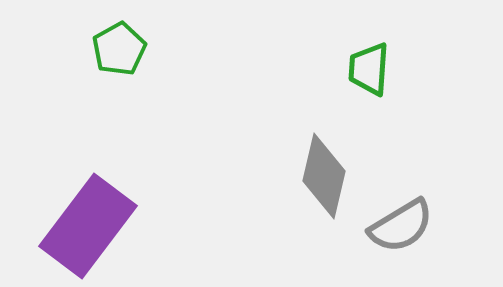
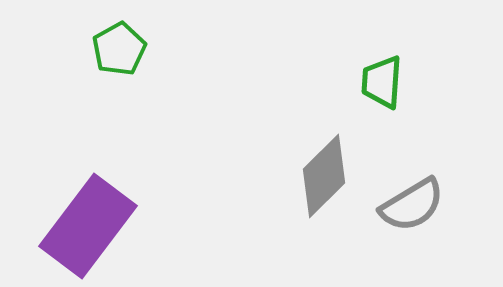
green trapezoid: moved 13 px right, 13 px down
gray diamond: rotated 32 degrees clockwise
gray semicircle: moved 11 px right, 21 px up
